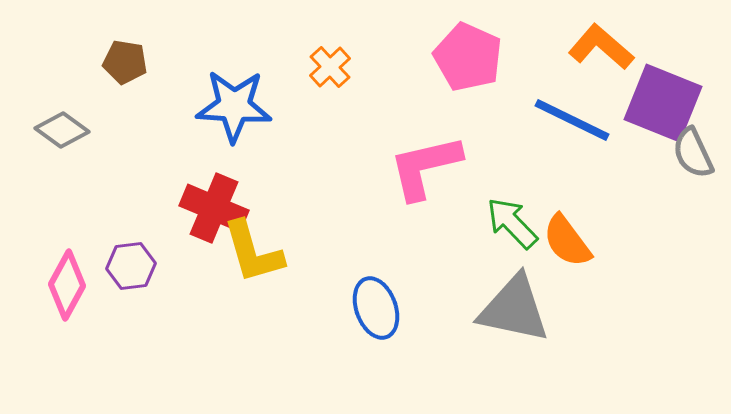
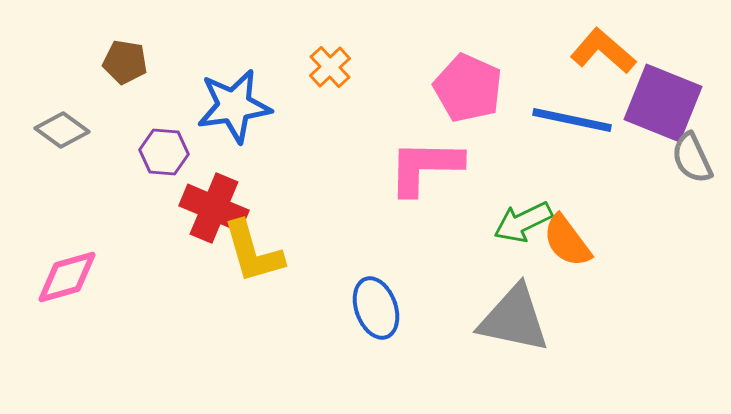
orange L-shape: moved 2 px right, 4 px down
pink pentagon: moved 31 px down
blue star: rotated 12 degrees counterclockwise
blue line: rotated 14 degrees counterclockwise
gray semicircle: moved 1 px left, 5 px down
pink L-shape: rotated 14 degrees clockwise
green arrow: moved 11 px right, 1 px up; rotated 72 degrees counterclockwise
purple hexagon: moved 33 px right, 114 px up; rotated 12 degrees clockwise
pink diamond: moved 8 px up; rotated 46 degrees clockwise
gray triangle: moved 10 px down
